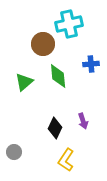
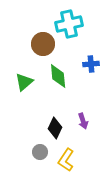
gray circle: moved 26 px right
